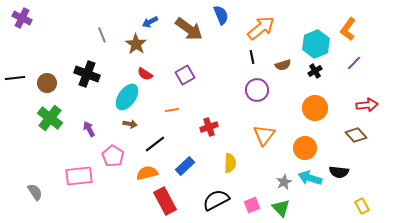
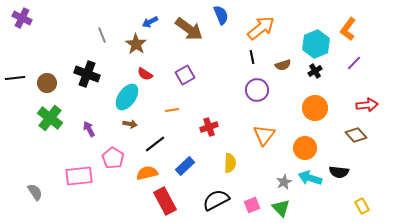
pink pentagon at (113, 156): moved 2 px down
